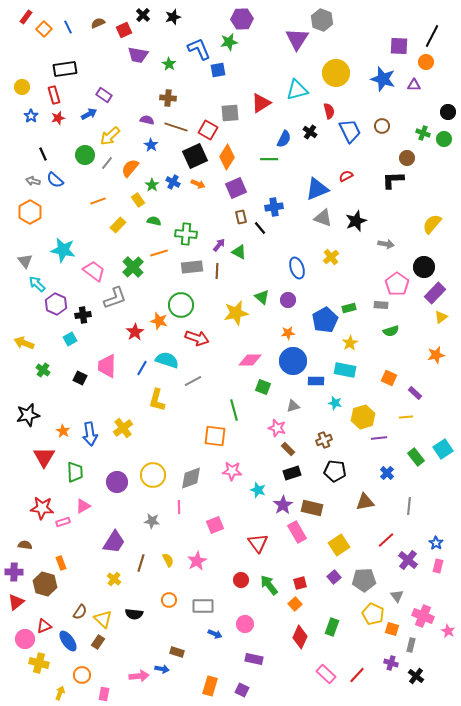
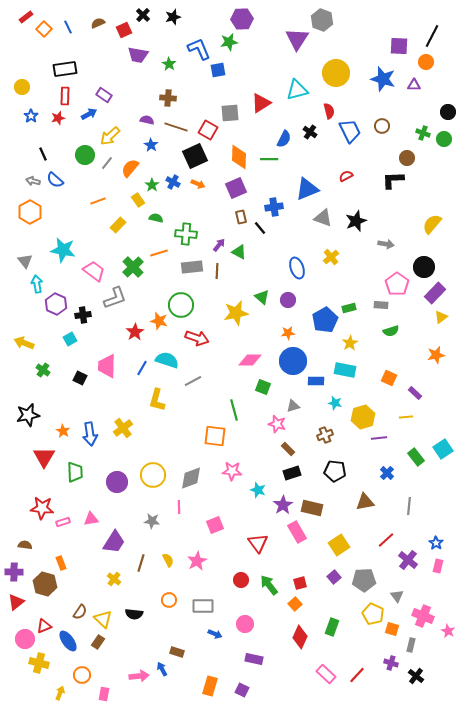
red rectangle at (26, 17): rotated 16 degrees clockwise
red rectangle at (54, 95): moved 11 px right, 1 px down; rotated 18 degrees clockwise
orange diamond at (227, 157): moved 12 px right; rotated 30 degrees counterclockwise
blue triangle at (317, 189): moved 10 px left
green semicircle at (154, 221): moved 2 px right, 3 px up
cyan arrow at (37, 284): rotated 36 degrees clockwise
pink star at (277, 428): moved 4 px up
brown cross at (324, 440): moved 1 px right, 5 px up
pink triangle at (83, 506): moved 8 px right, 13 px down; rotated 21 degrees clockwise
blue arrow at (162, 669): rotated 128 degrees counterclockwise
